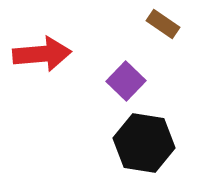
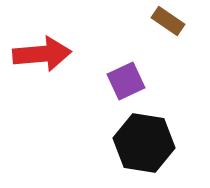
brown rectangle: moved 5 px right, 3 px up
purple square: rotated 21 degrees clockwise
